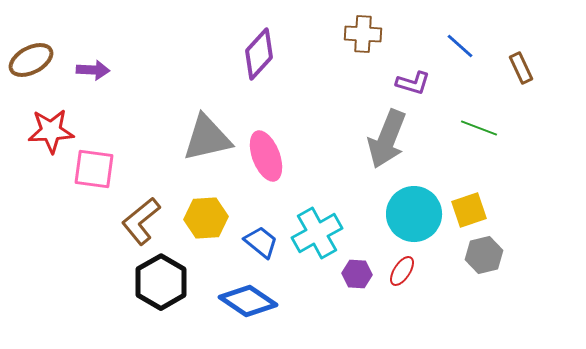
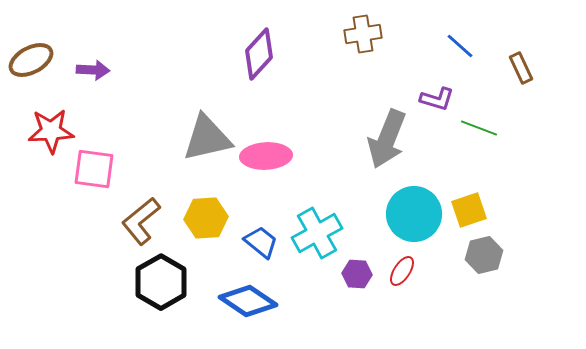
brown cross: rotated 12 degrees counterclockwise
purple L-shape: moved 24 px right, 16 px down
pink ellipse: rotated 72 degrees counterclockwise
